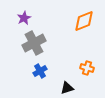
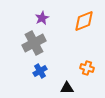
purple star: moved 18 px right
black triangle: rotated 16 degrees clockwise
